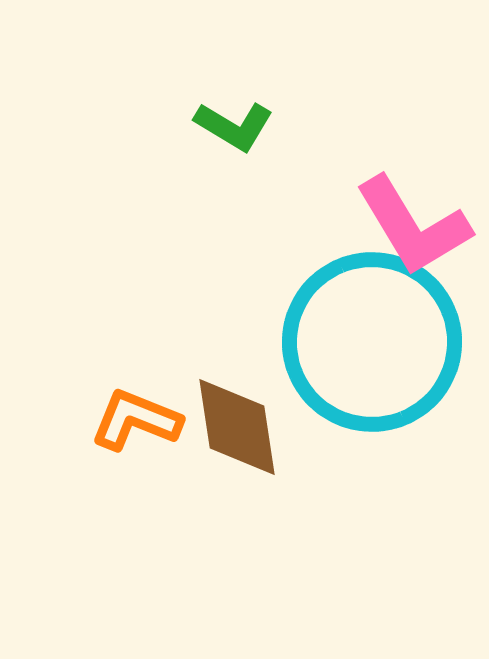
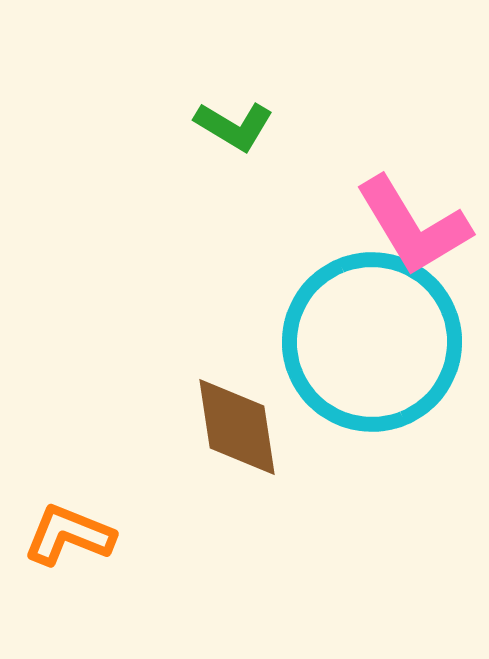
orange L-shape: moved 67 px left, 115 px down
